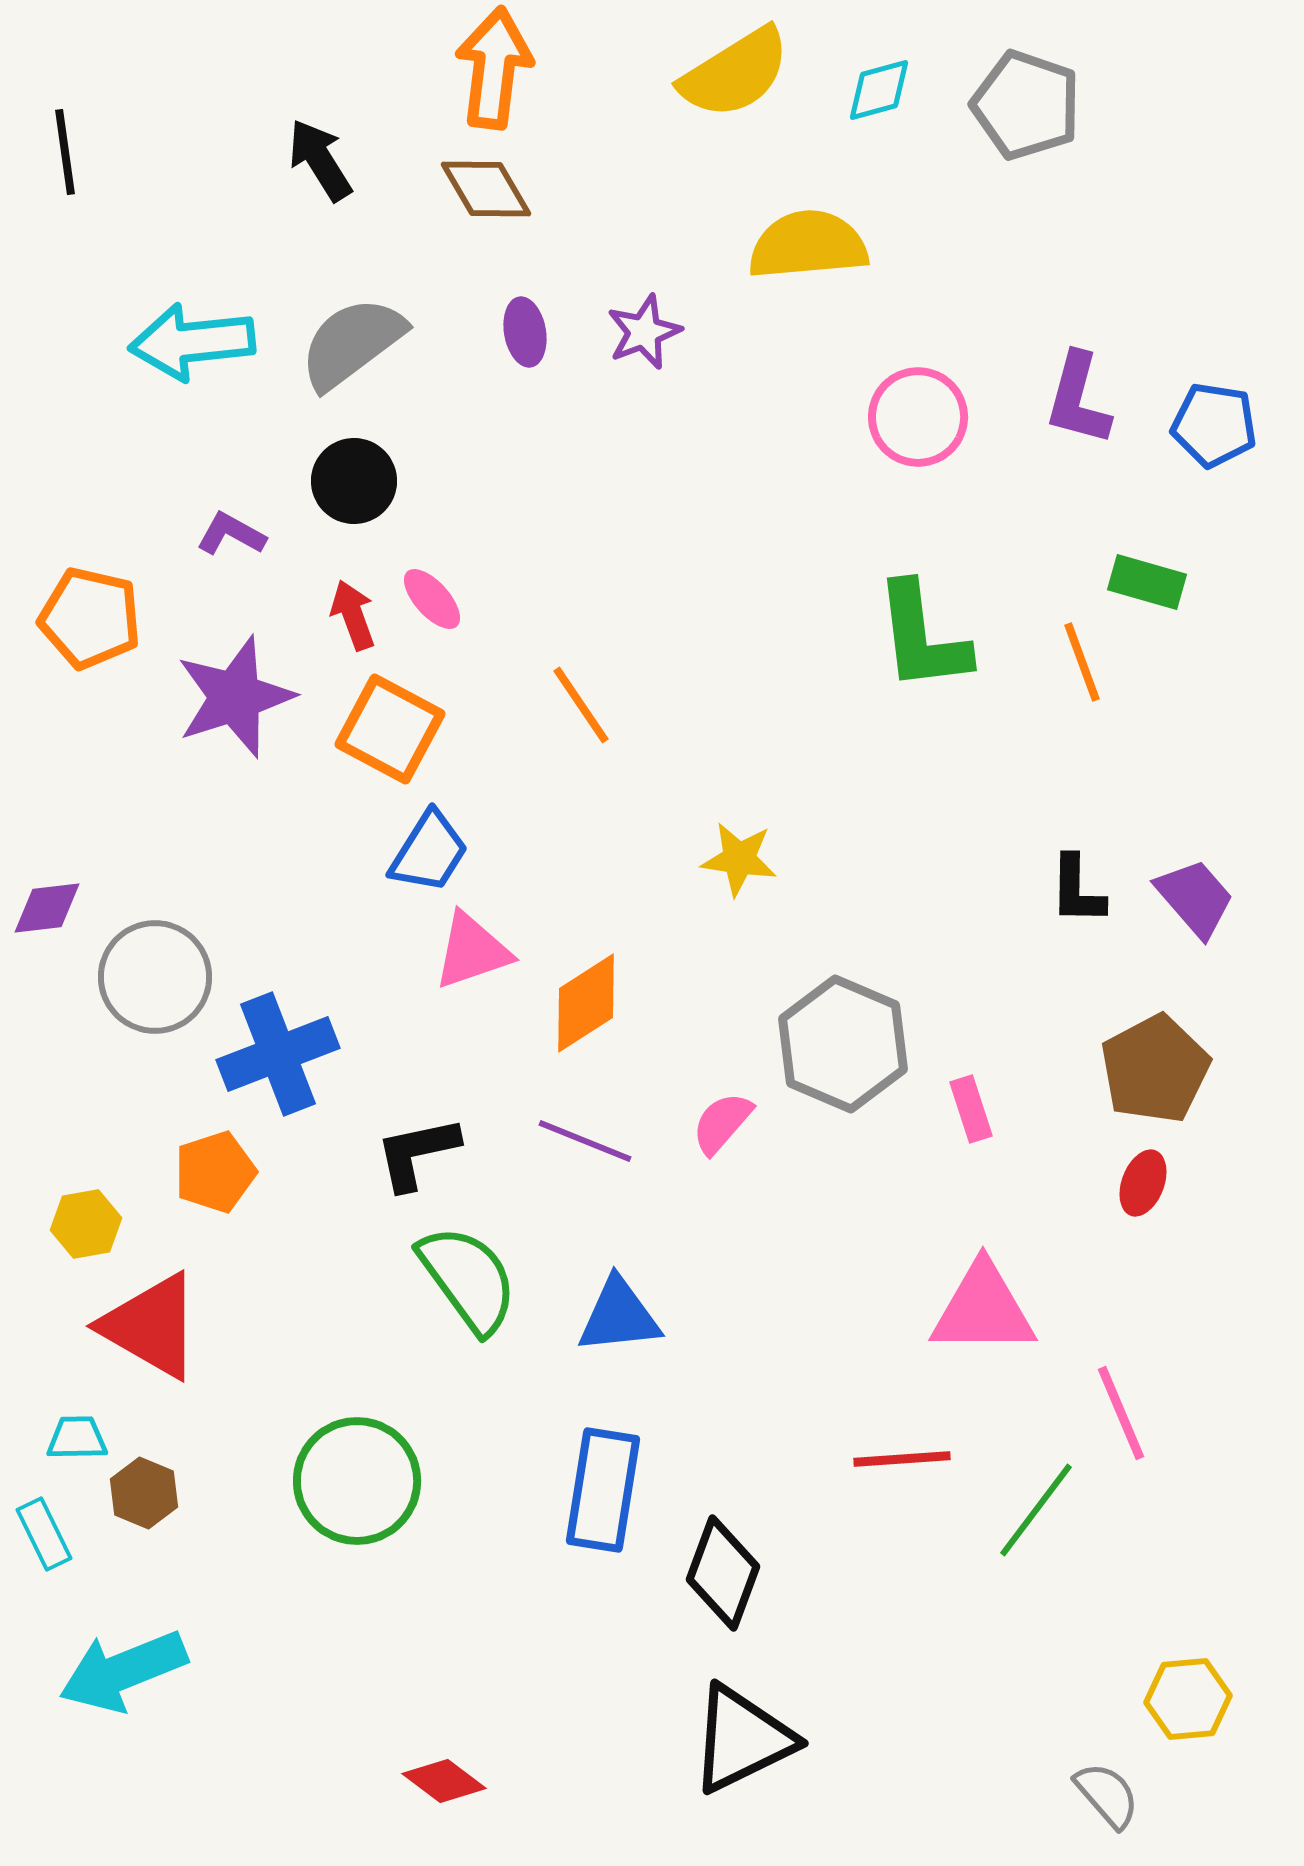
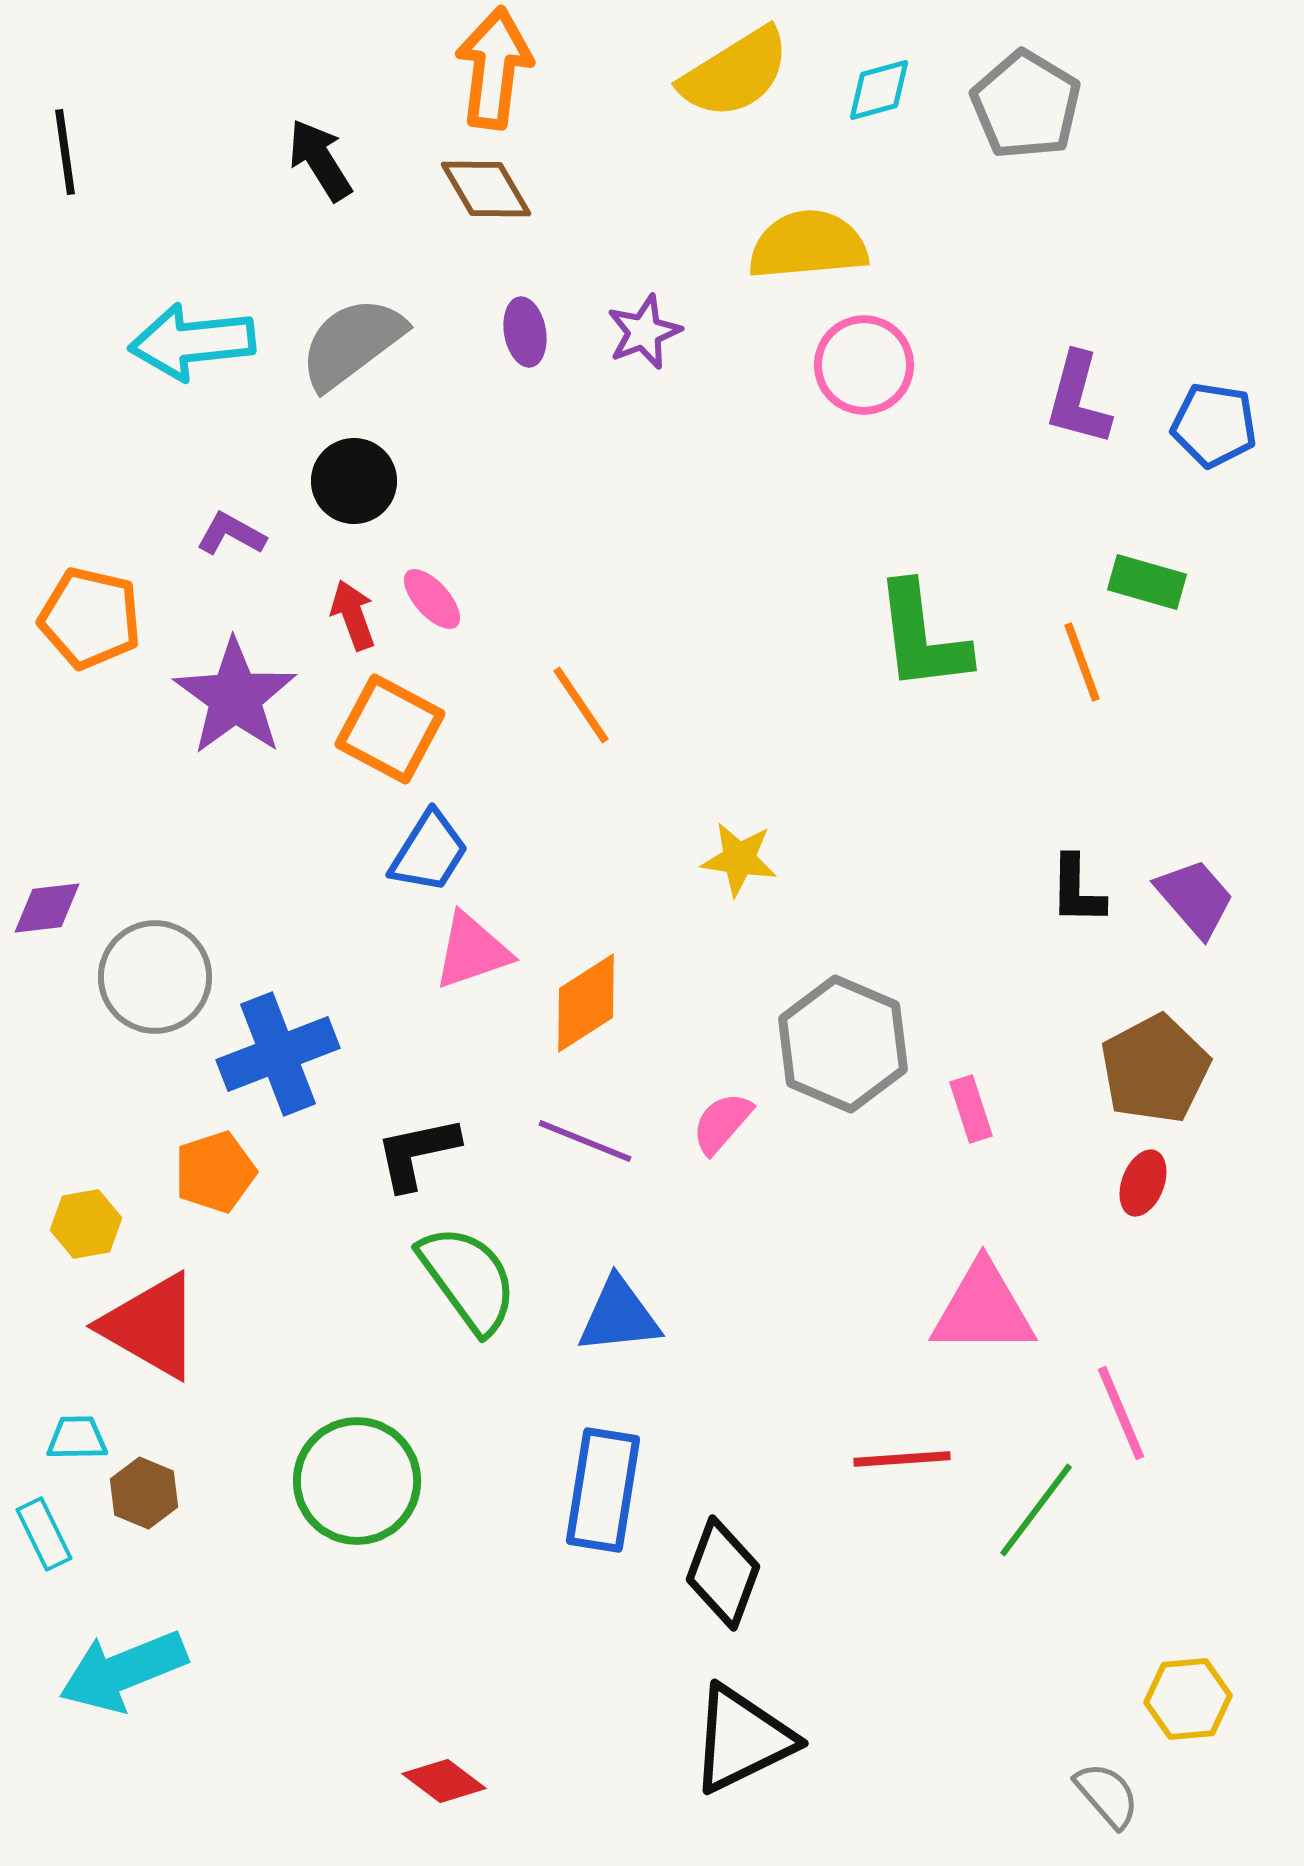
gray pentagon at (1026, 105): rotated 12 degrees clockwise
pink circle at (918, 417): moved 54 px left, 52 px up
purple star at (235, 697): rotated 18 degrees counterclockwise
